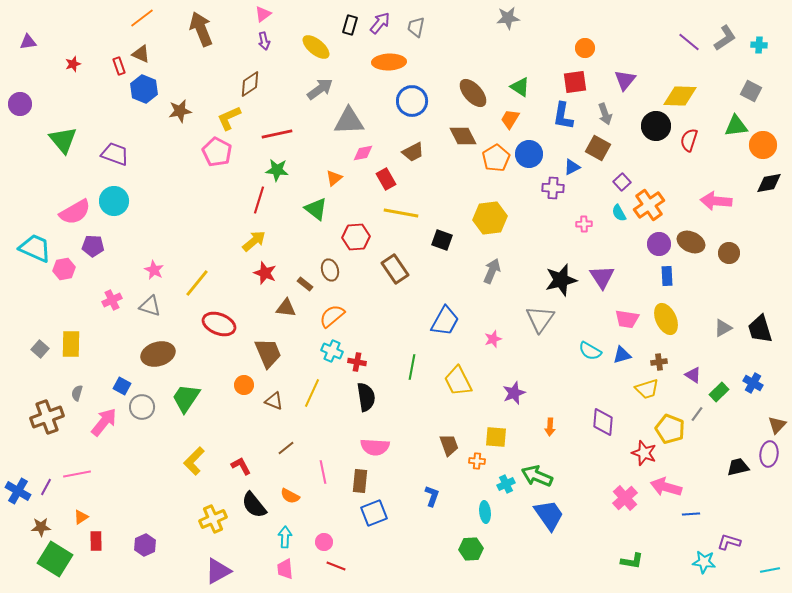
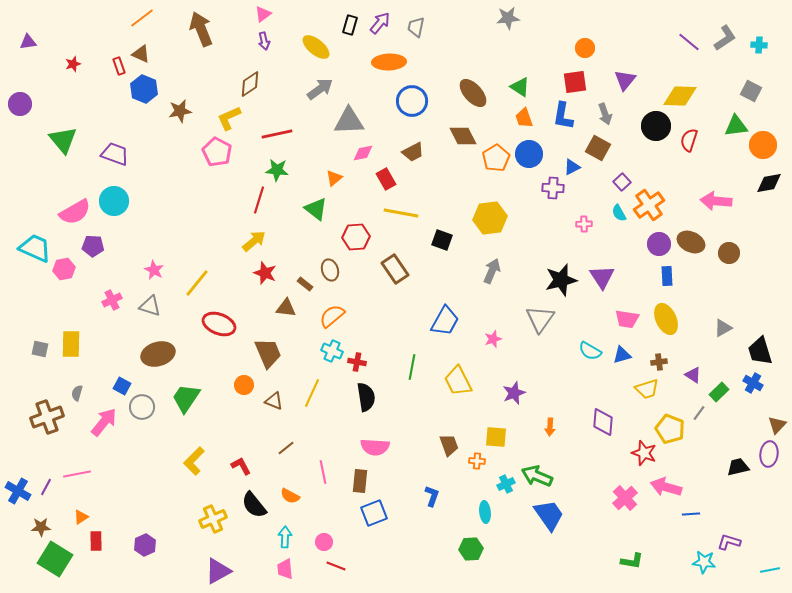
orange trapezoid at (510, 119): moved 14 px right, 1 px up; rotated 50 degrees counterclockwise
black trapezoid at (760, 329): moved 22 px down
gray square at (40, 349): rotated 30 degrees counterclockwise
gray line at (697, 414): moved 2 px right, 1 px up
